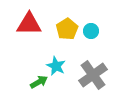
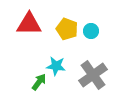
yellow pentagon: rotated 20 degrees counterclockwise
cyan star: rotated 18 degrees counterclockwise
green arrow: rotated 24 degrees counterclockwise
